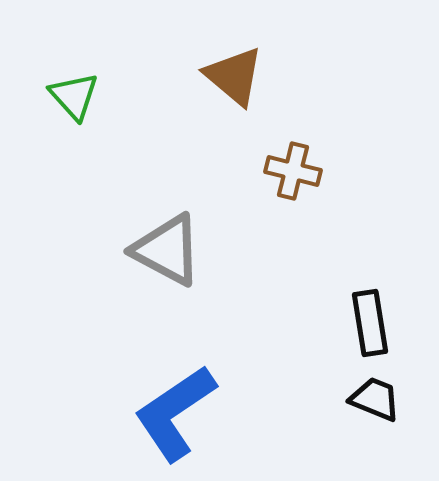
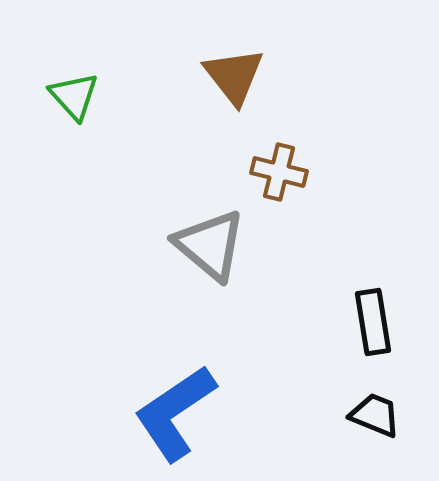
brown triangle: rotated 12 degrees clockwise
brown cross: moved 14 px left, 1 px down
gray triangle: moved 43 px right, 5 px up; rotated 12 degrees clockwise
black rectangle: moved 3 px right, 1 px up
black trapezoid: moved 16 px down
